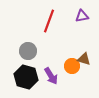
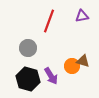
gray circle: moved 3 px up
brown triangle: moved 1 px left, 2 px down
black hexagon: moved 2 px right, 2 px down
